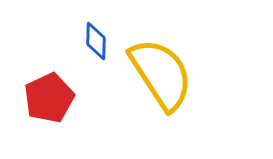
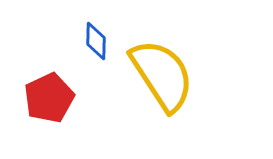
yellow semicircle: moved 1 px right, 1 px down
